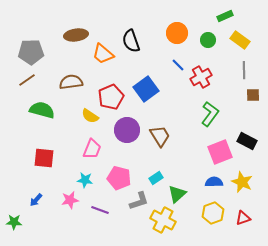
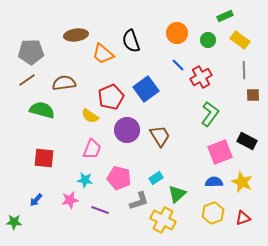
brown semicircle: moved 7 px left, 1 px down
